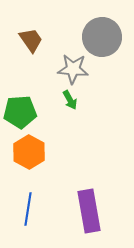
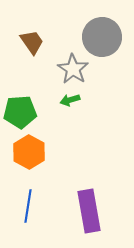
brown trapezoid: moved 1 px right, 2 px down
gray star: rotated 28 degrees clockwise
green arrow: rotated 102 degrees clockwise
blue line: moved 3 px up
